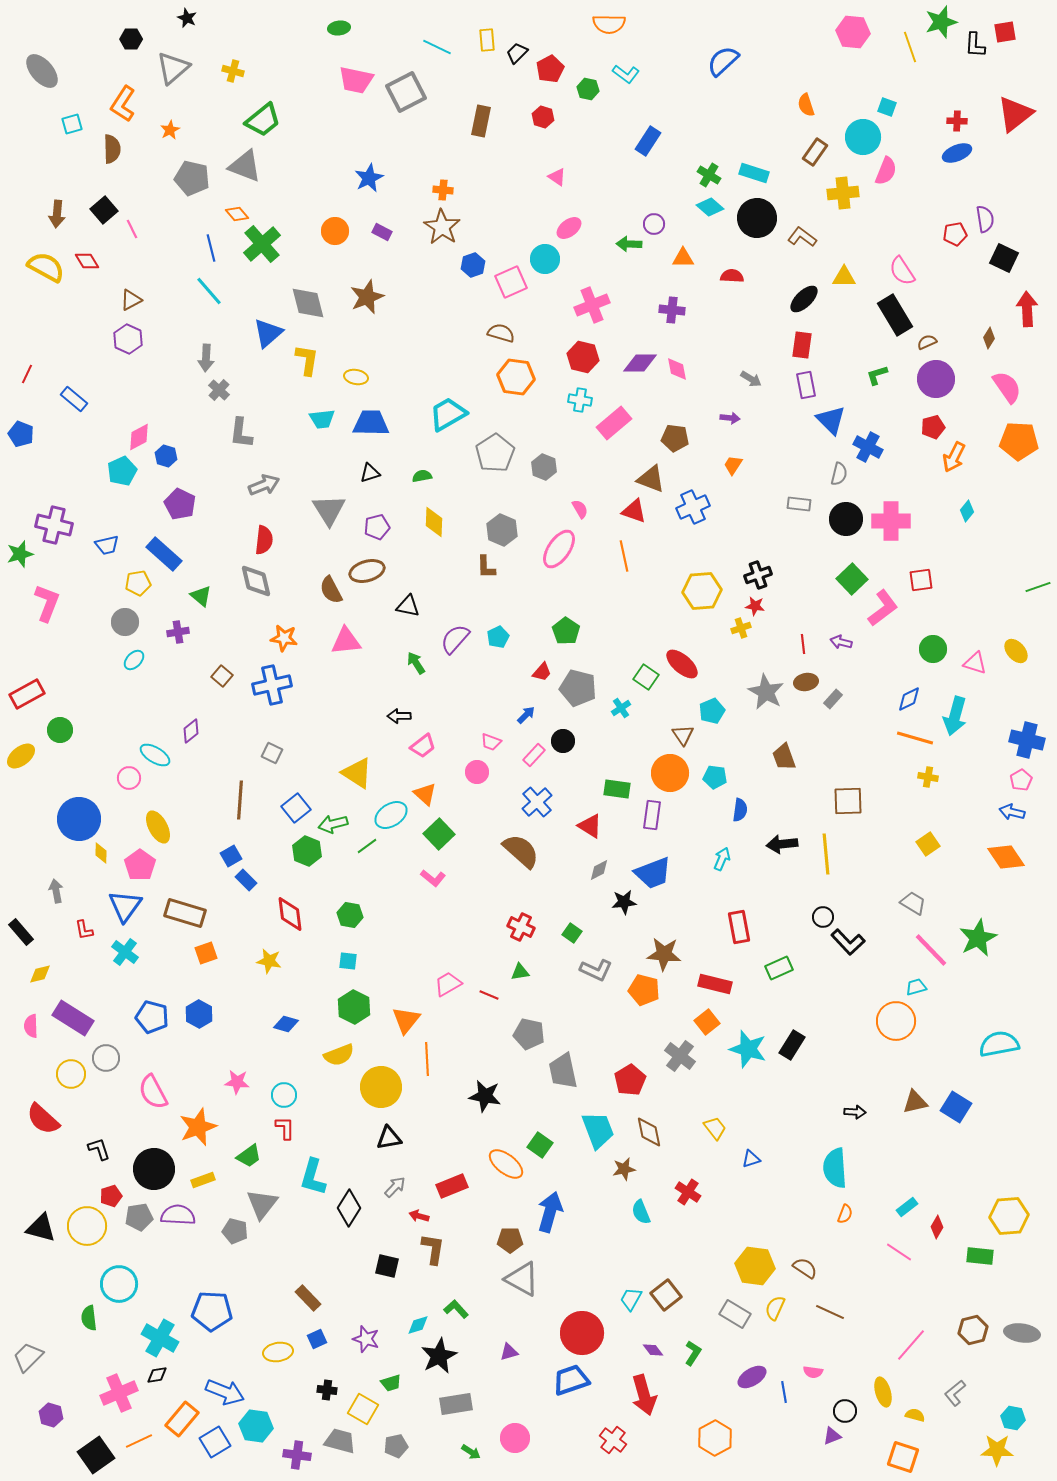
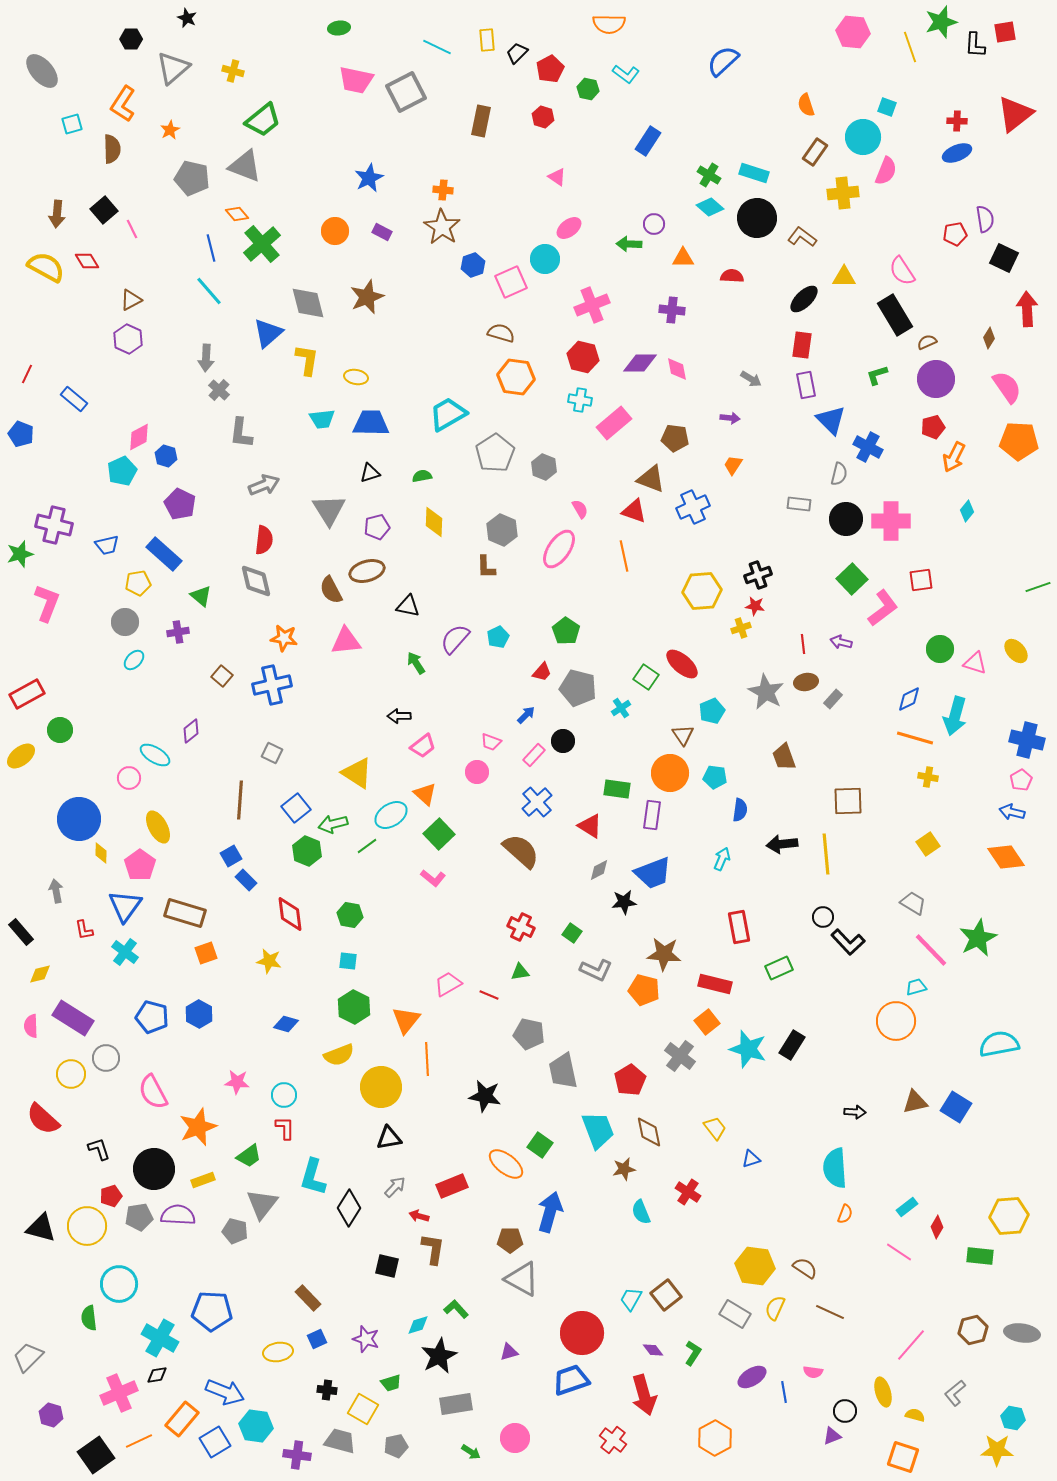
green circle at (933, 649): moved 7 px right
